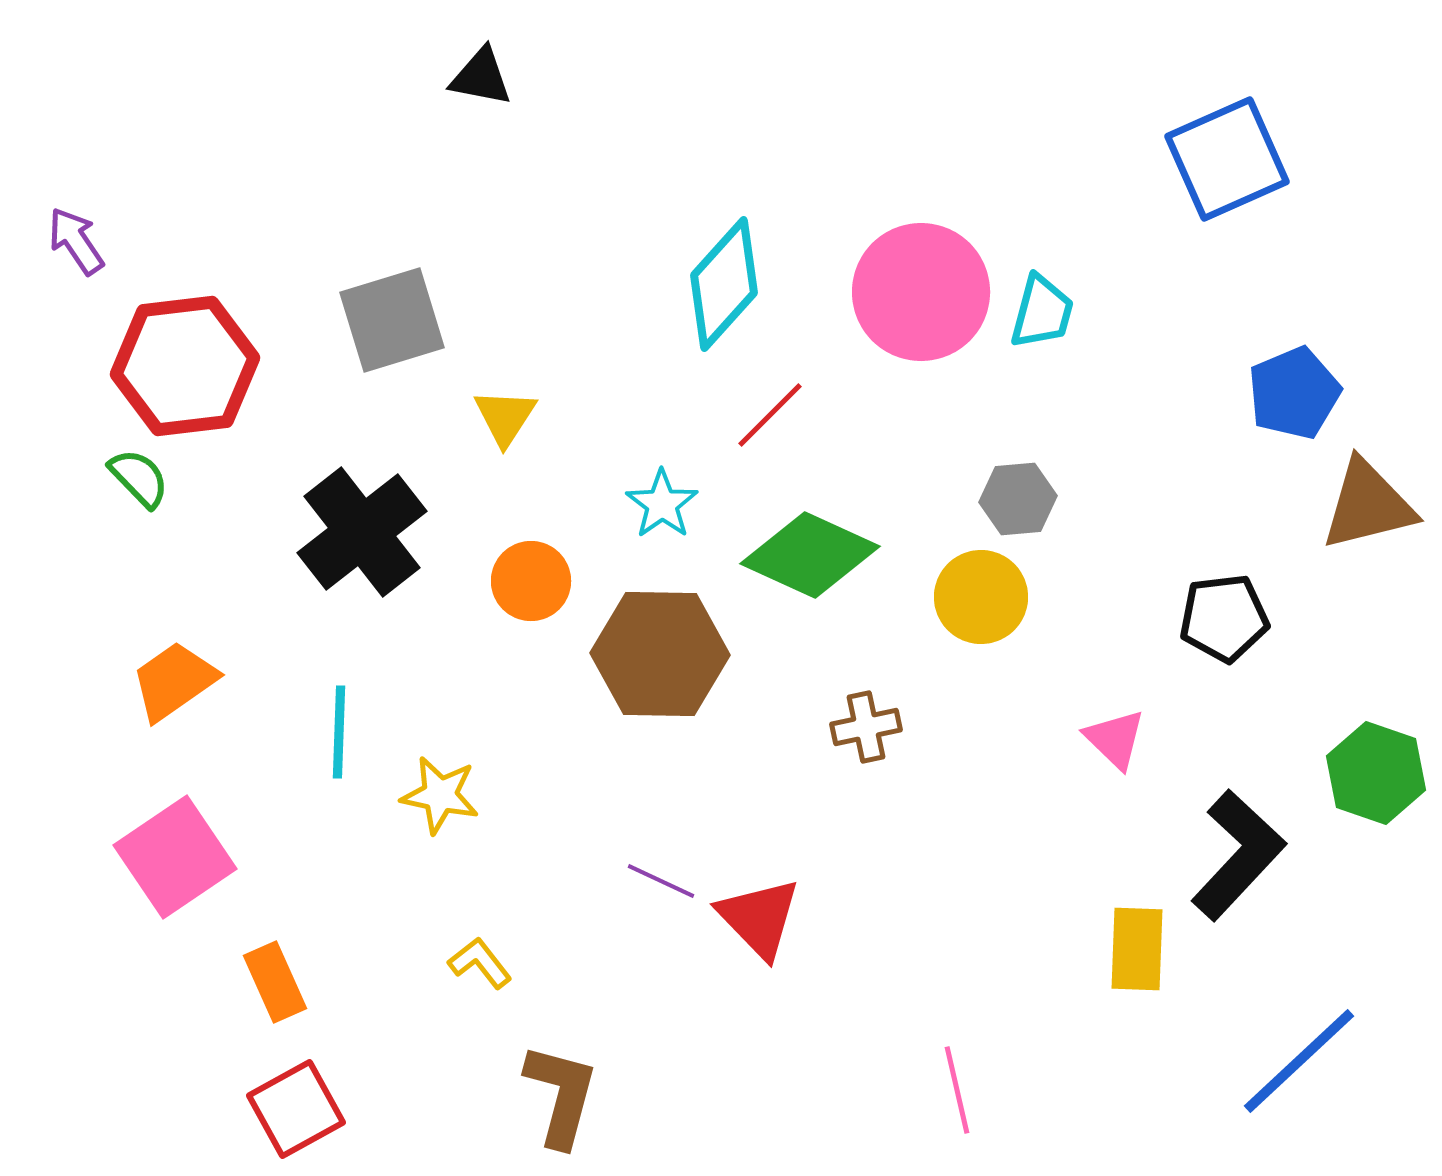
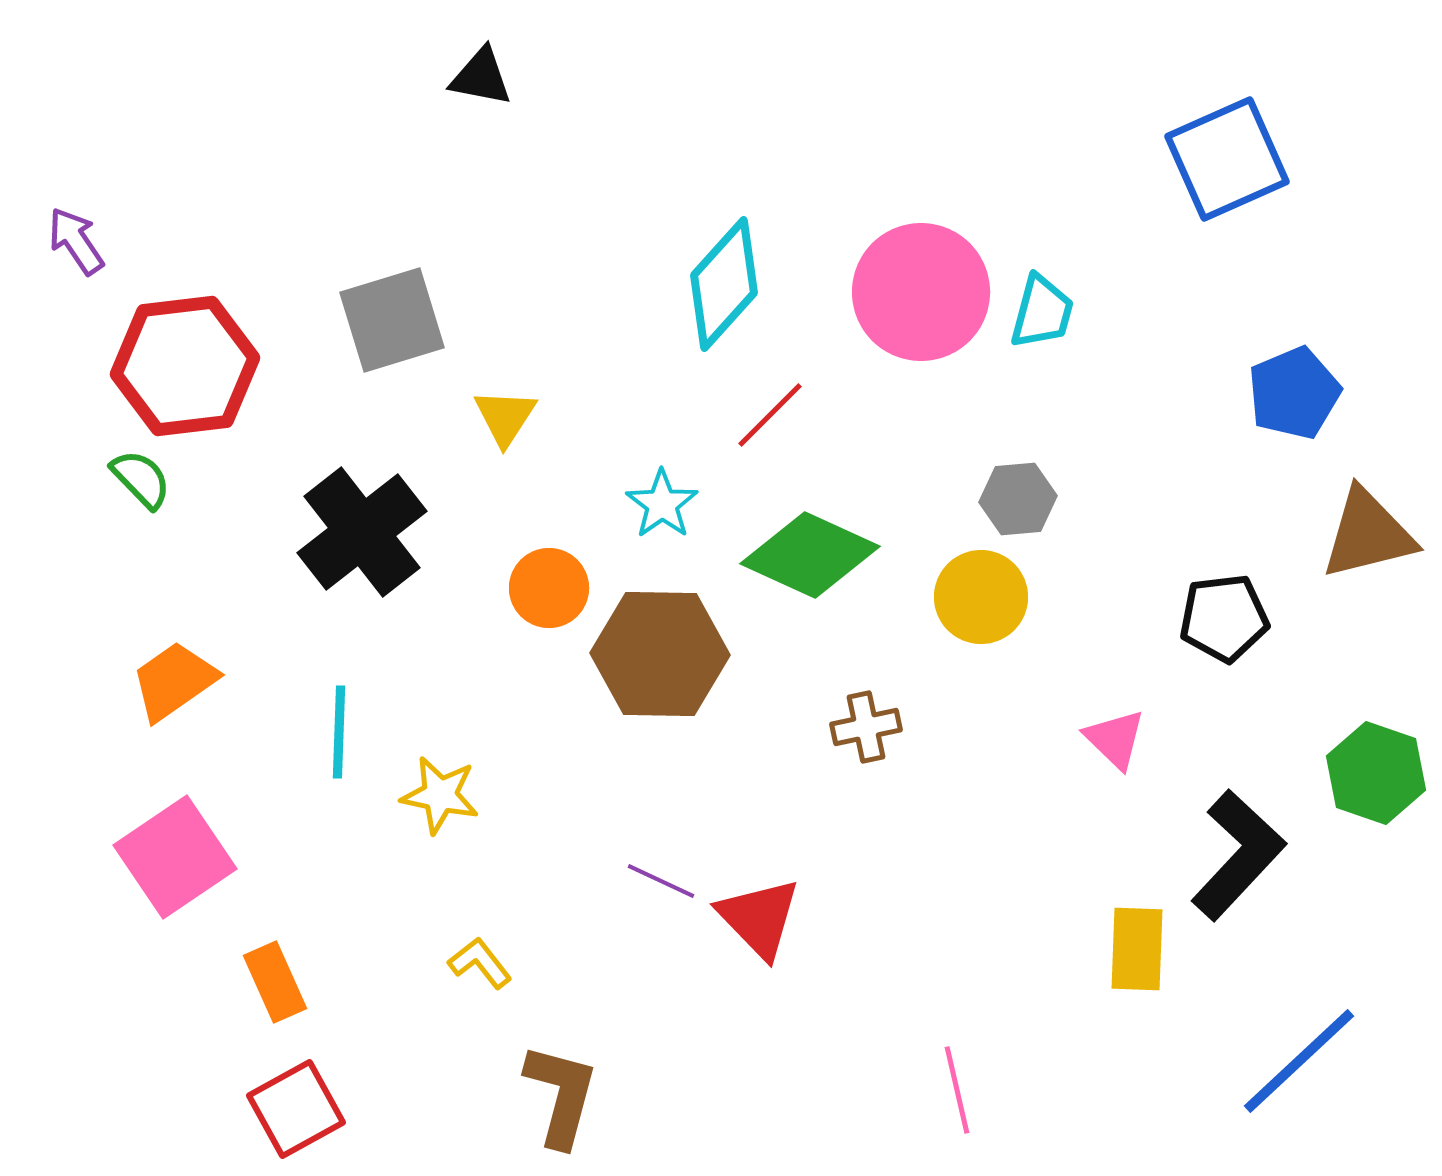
green semicircle: moved 2 px right, 1 px down
brown triangle: moved 29 px down
orange circle: moved 18 px right, 7 px down
